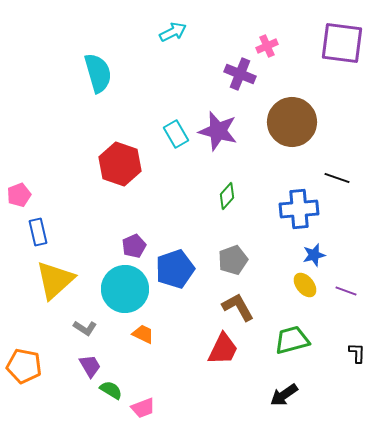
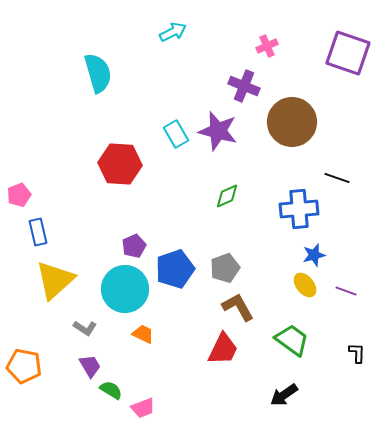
purple square: moved 6 px right, 10 px down; rotated 12 degrees clockwise
purple cross: moved 4 px right, 12 px down
red hexagon: rotated 15 degrees counterclockwise
green diamond: rotated 24 degrees clockwise
gray pentagon: moved 8 px left, 8 px down
green trapezoid: rotated 51 degrees clockwise
